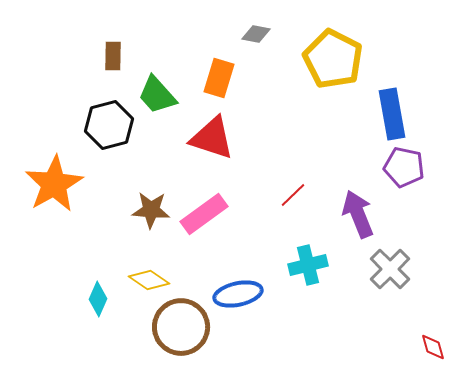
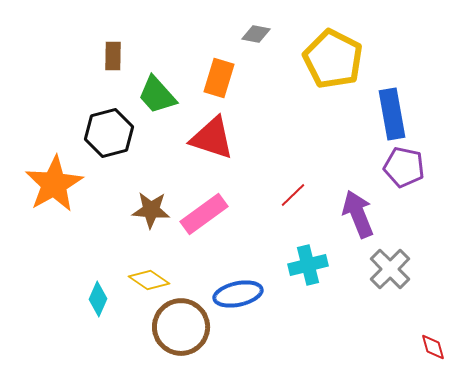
black hexagon: moved 8 px down
